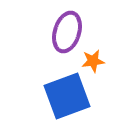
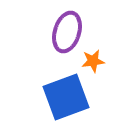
blue square: moved 1 px left, 1 px down
